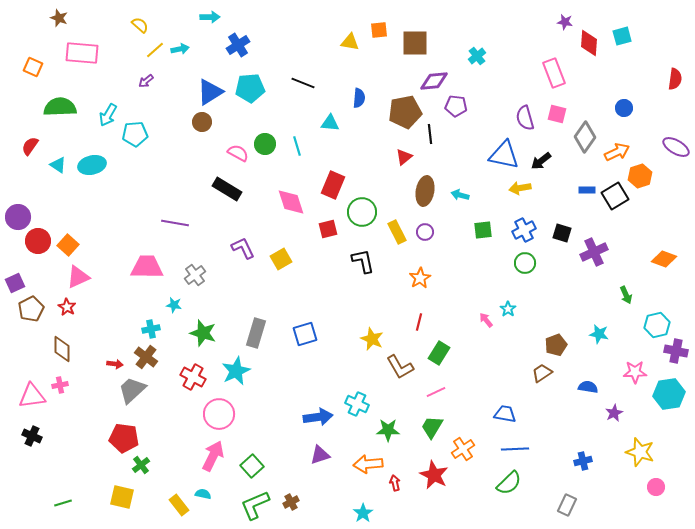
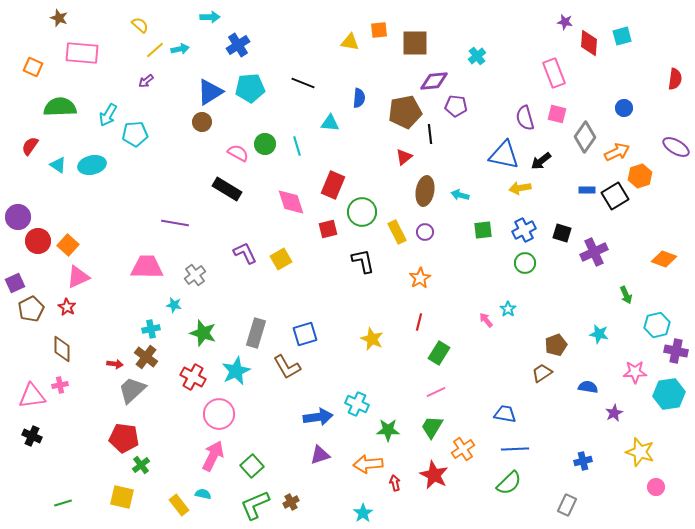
purple L-shape at (243, 248): moved 2 px right, 5 px down
brown L-shape at (400, 367): moved 113 px left
